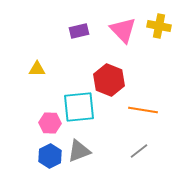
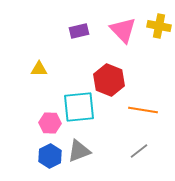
yellow triangle: moved 2 px right
